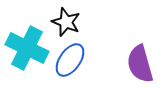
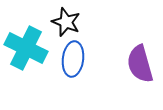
cyan cross: moved 1 px left
blue ellipse: moved 3 px right, 1 px up; rotated 28 degrees counterclockwise
